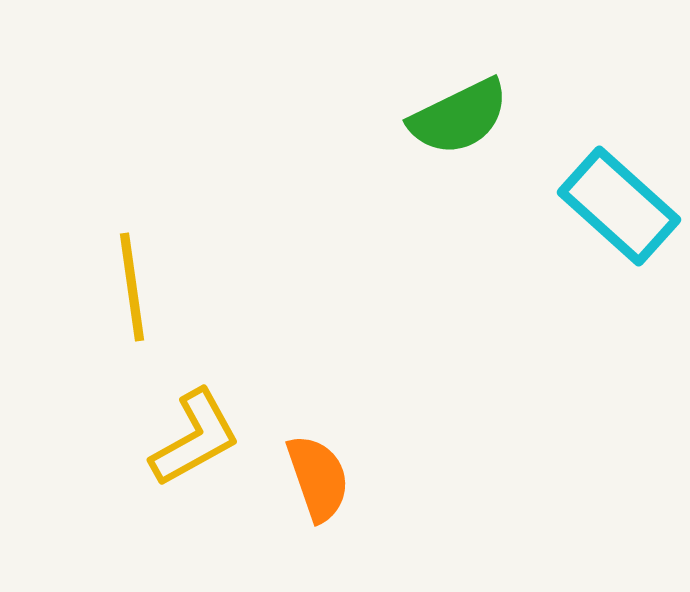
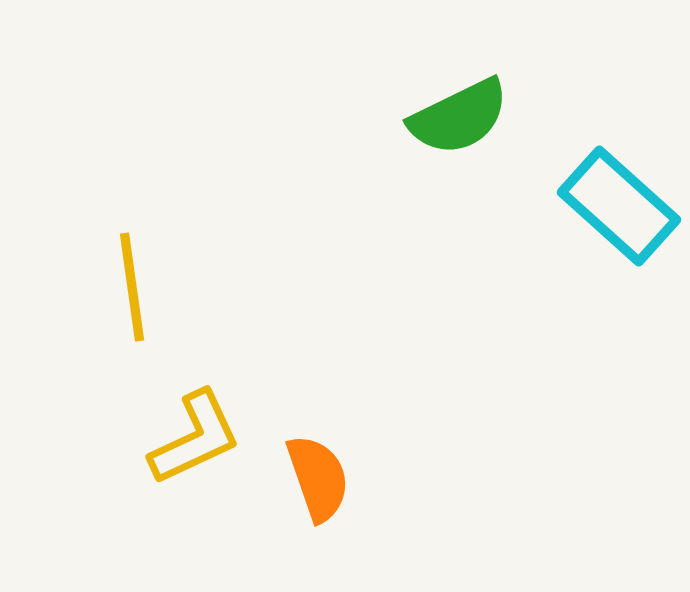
yellow L-shape: rotated 4 degrees clockwise
